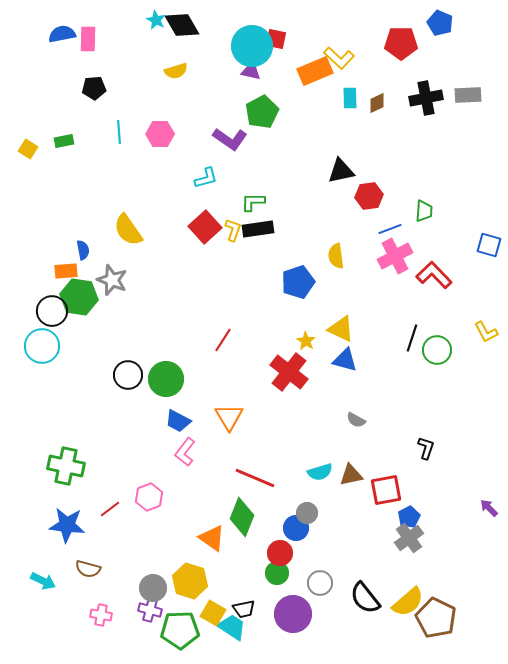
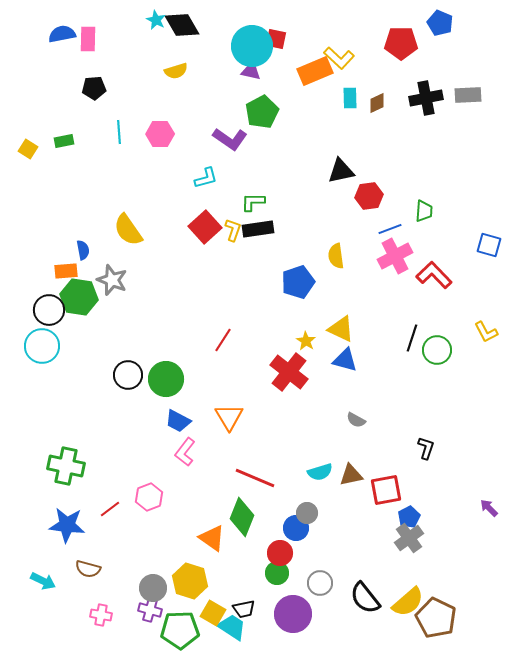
black circle at (52, 311): moved 3 px left, 1 px up
